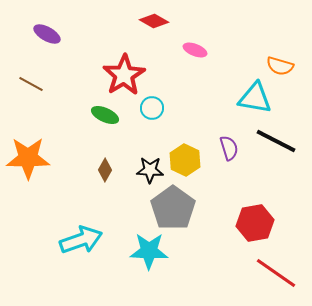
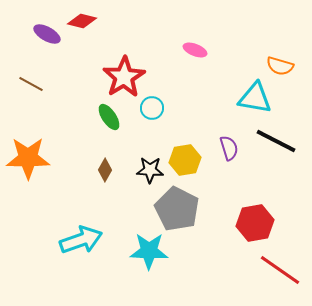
red diamond: moved 72 px left; rotated 16 degrees counterclockwise
red star: moved 2 px down
green ellipse: moved 4 px right, 2 px down; rotated 32 degrees clockwise
yellow hexagon: rotated 24 degrees clockwise
gray pentagon: moved 4 px right, 1 px down; rotated 9 degrees counterclockwise
red line: moved 4 px right, 3 px up
